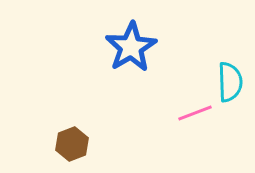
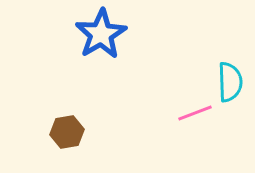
blue star: moved 30 px left, 13 px up
brown hexagon: moved 5 px left, 12 px up; rotated 12 degrees clockwise
